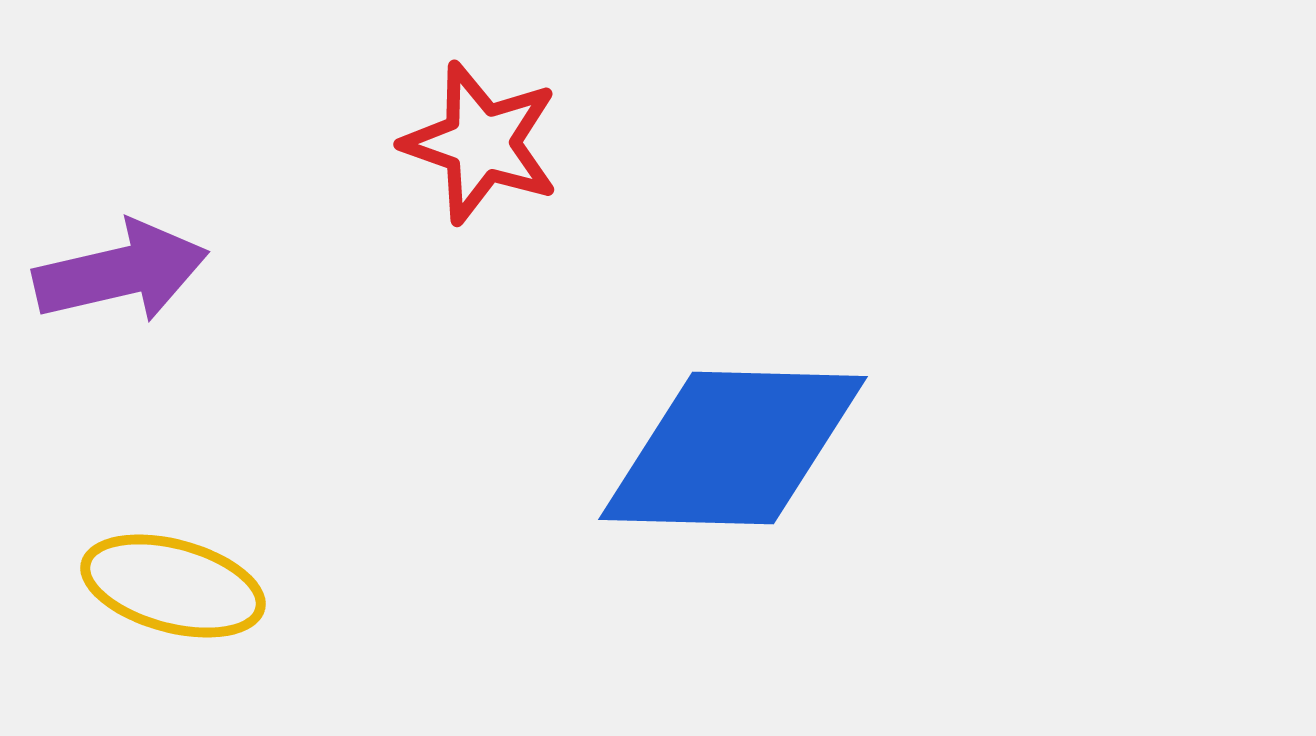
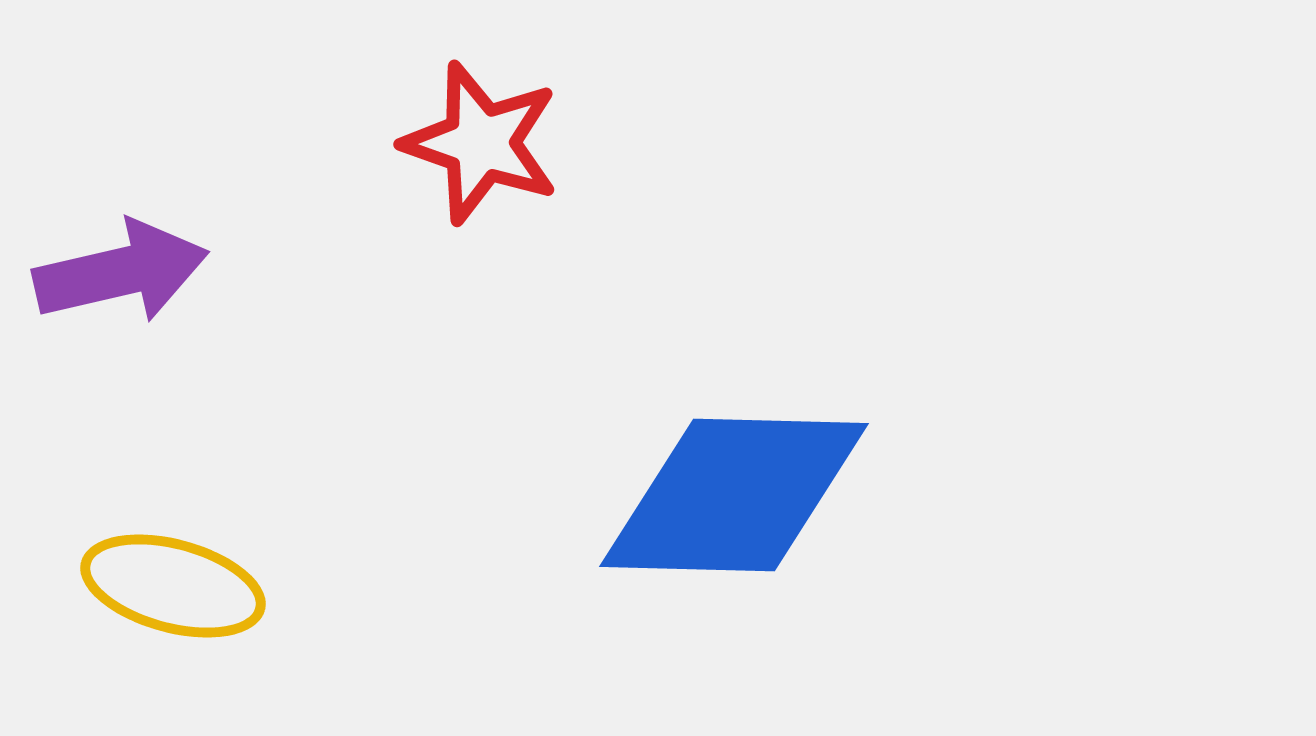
blue diamond: moved 1 px right, 47 px down
